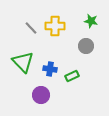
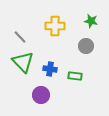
gray line: moved 11 px left, 9 px down
green rectangle: moved 3 px right; rotated 32 degrees clockwise
